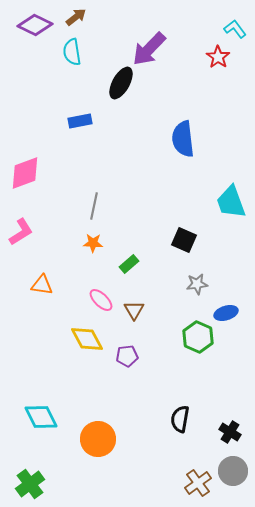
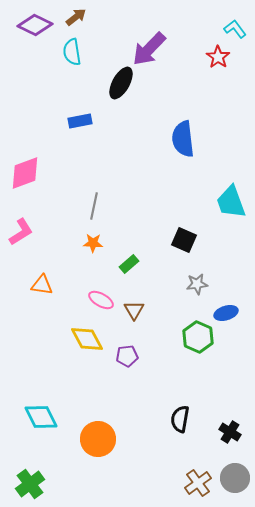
pink ellipse: rotated 15 degrees counterclockwise
gray circle: moved 2 px right, 7 px down
